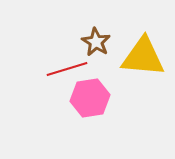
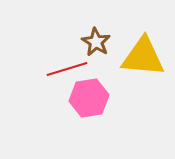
pink hexagon: moved 1 px left
